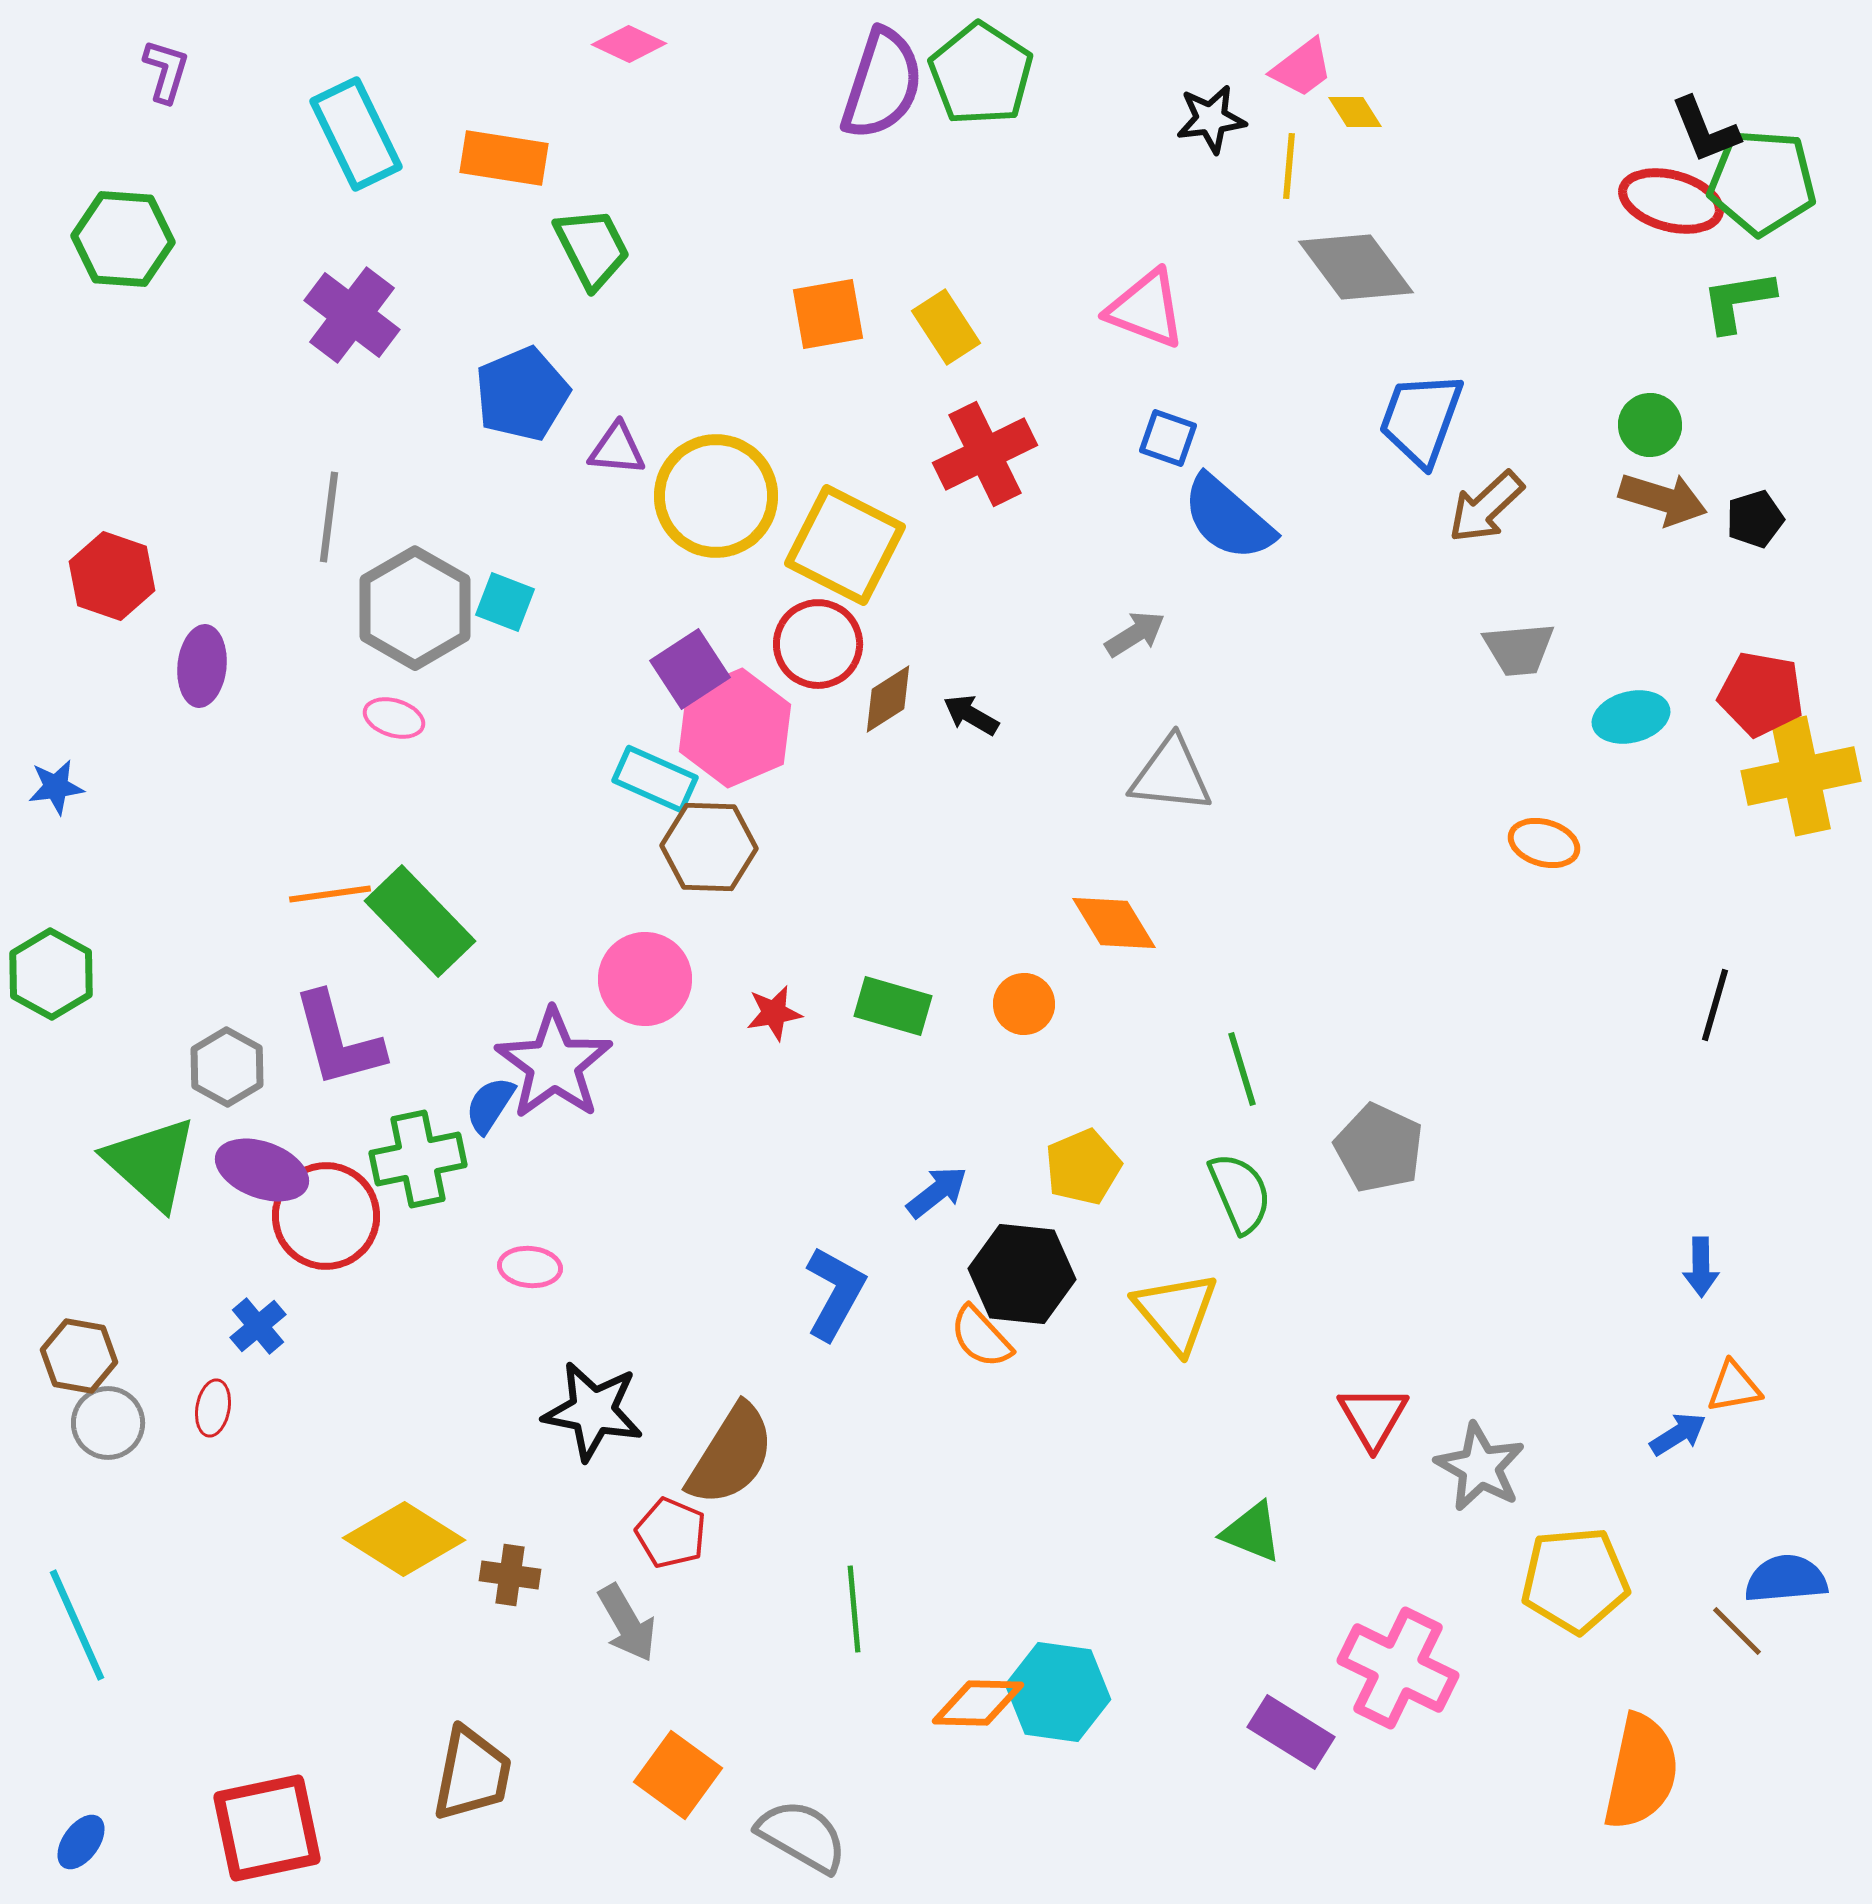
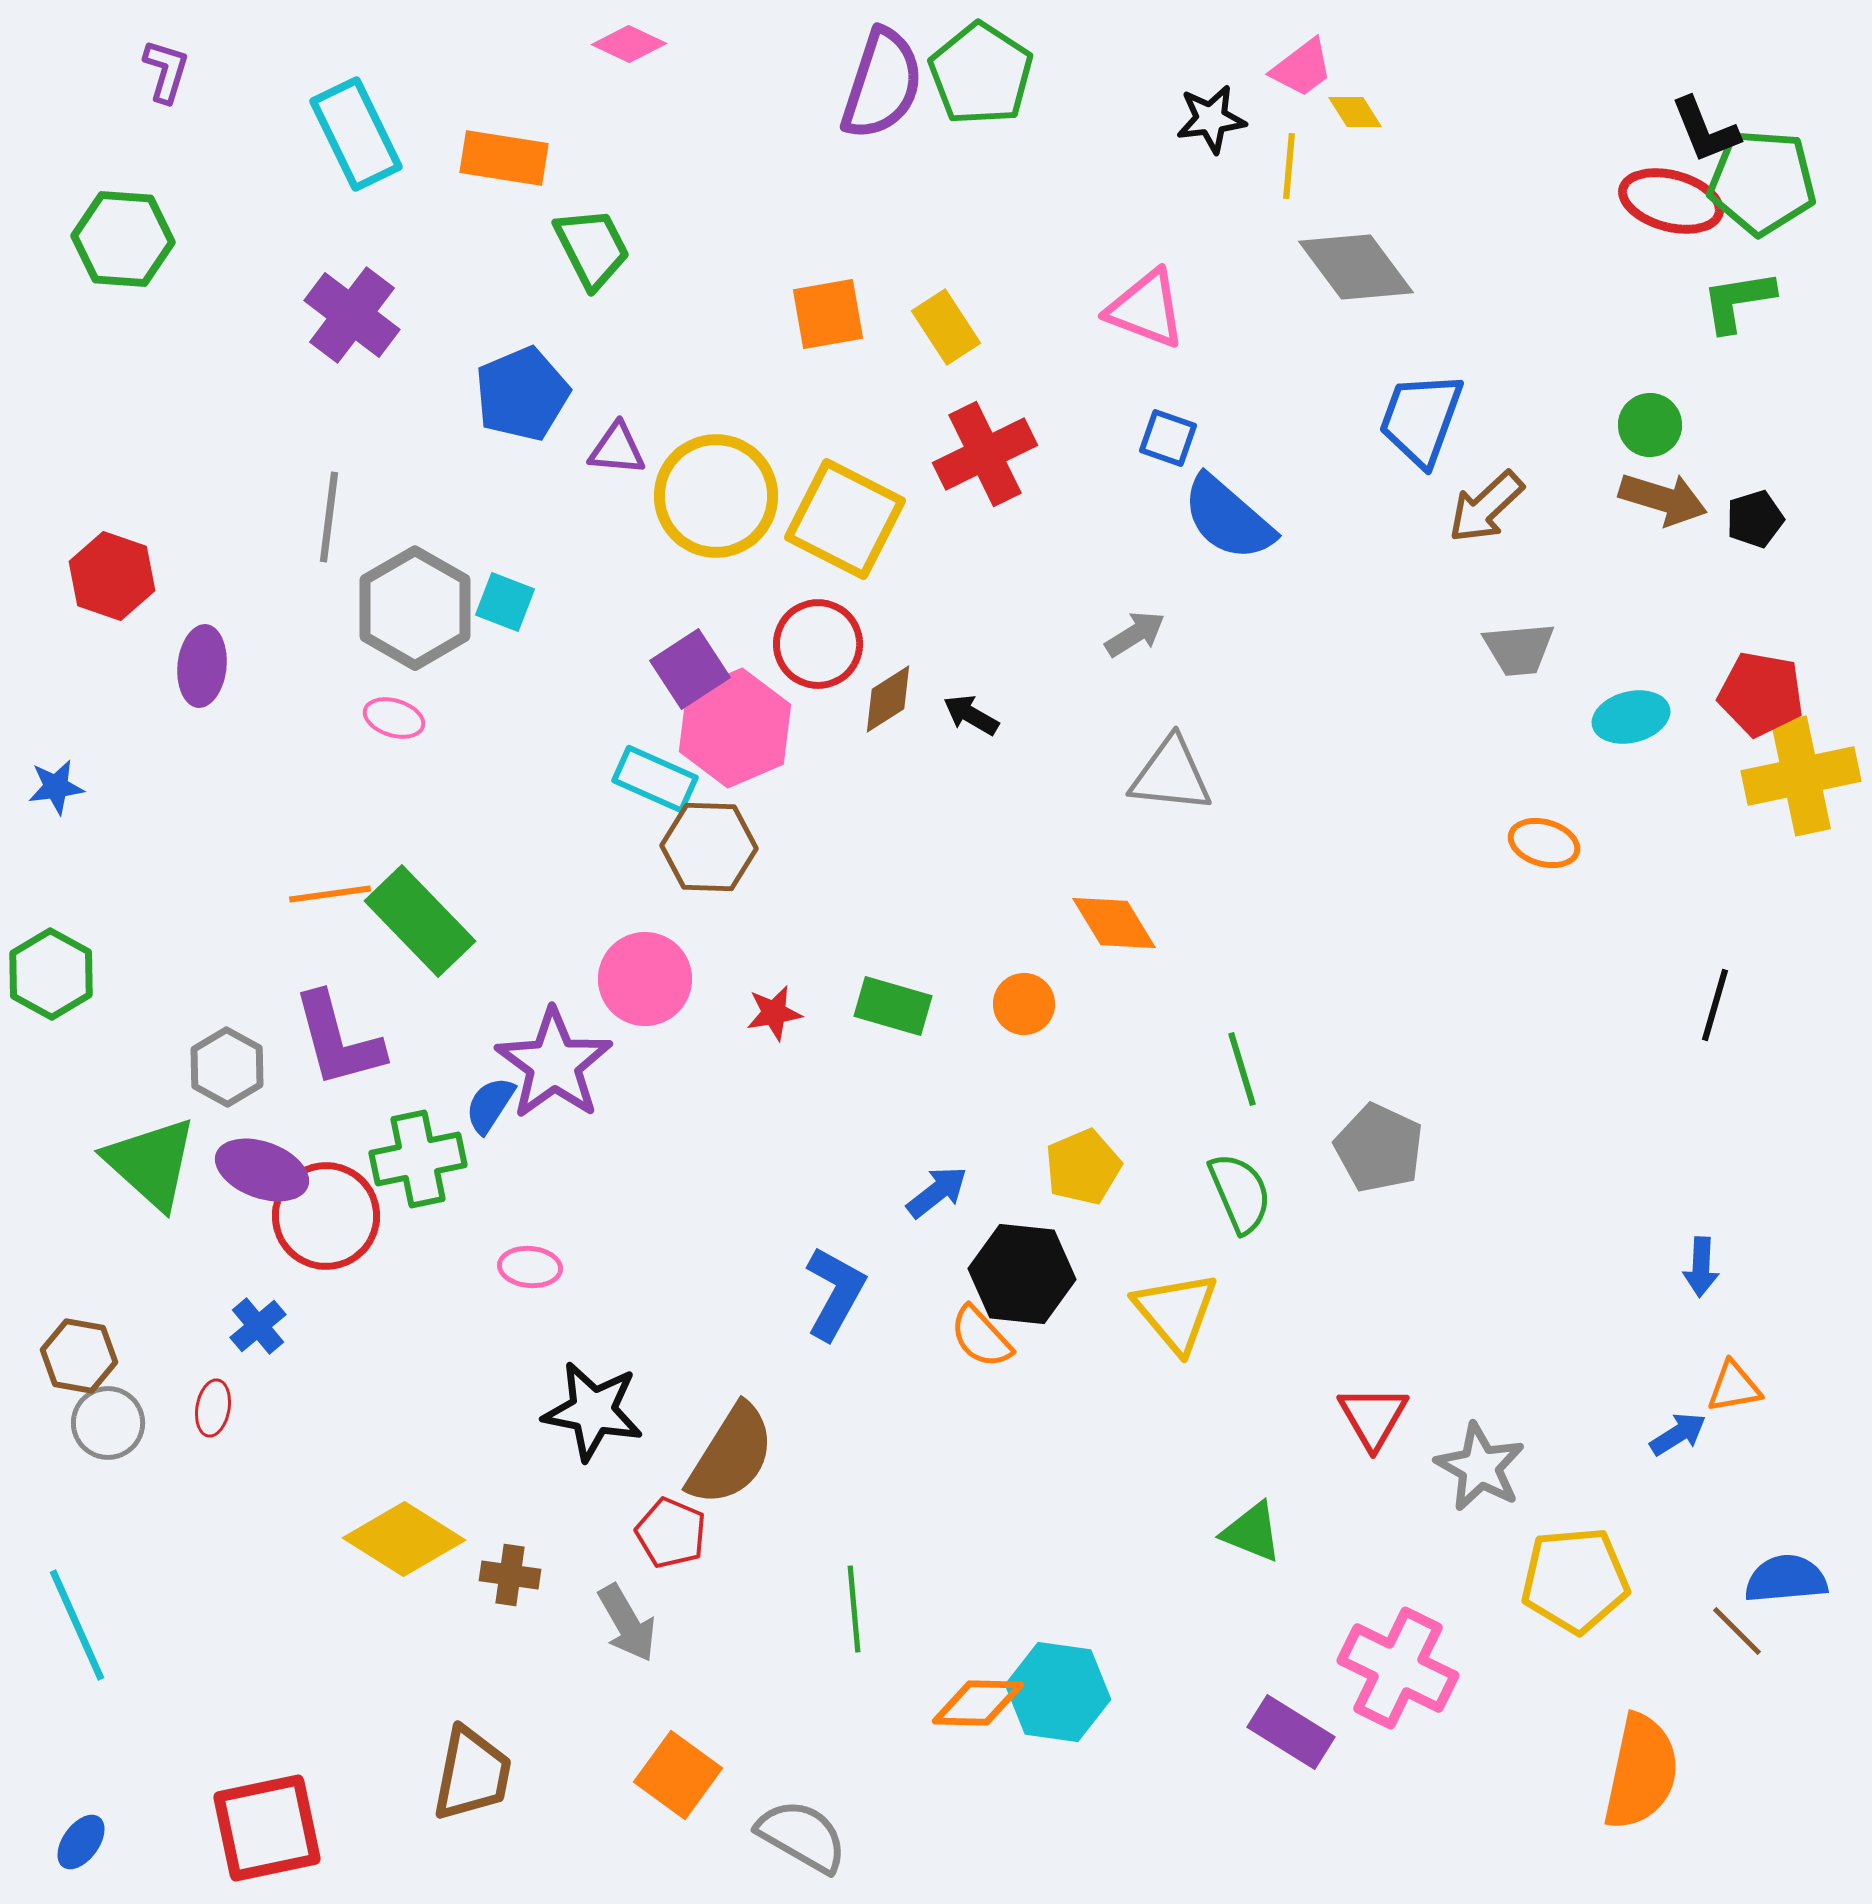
yellow square at (845, 545): moved 26 px up
blue arrow at (1701, 1267): rotated 4 degrees clockwise
